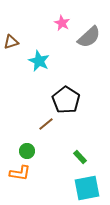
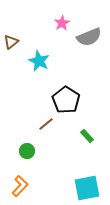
pink star: rotated 14 degrees clockwise
gray semicircle: rotated 20 degrees clockwise
brown triangle: rotated 21 degrees counterclockwise
green rectangle: moved 7 px right, 21 px up
orange L-shape: moved 13 px down; rotated 55 degrees counterclockwise
